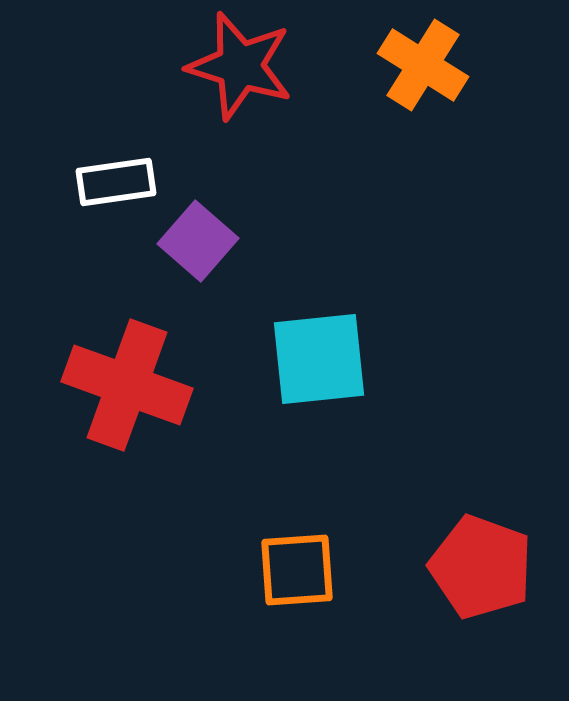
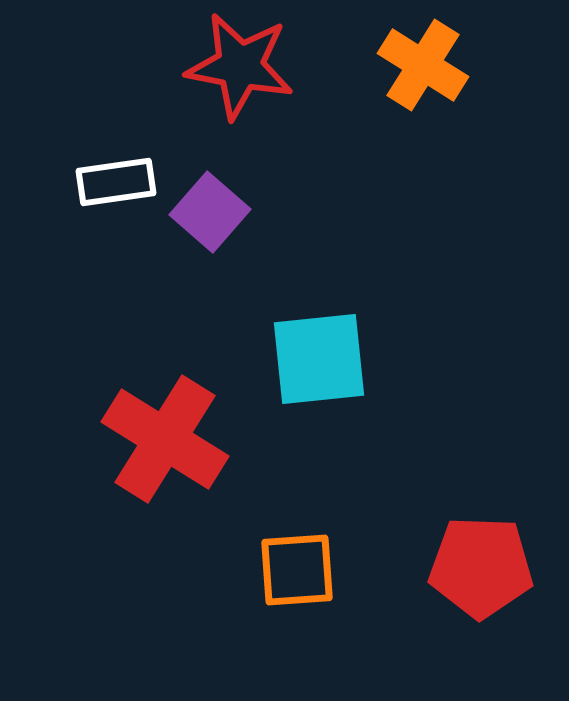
red star: rotated 6 degrees counterclockwise
purple square: moved 12 px right, 29 px up
red cross: moved 38 px right, 54 px down; rotated 12 degrees clockwise
red pentagon: rotated 18 degrees counterclockwise
